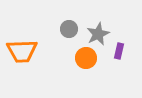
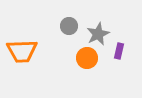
gray circle: moved 3 px up
orange circle: moved 1 px right
